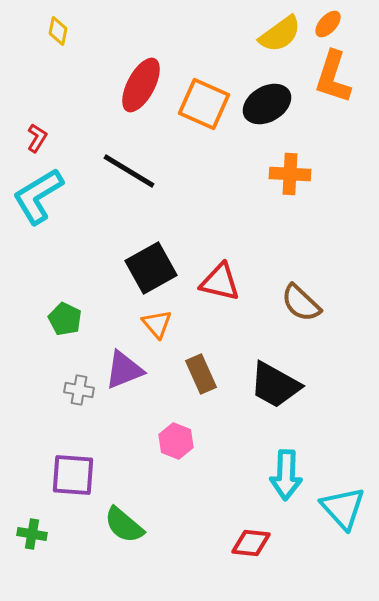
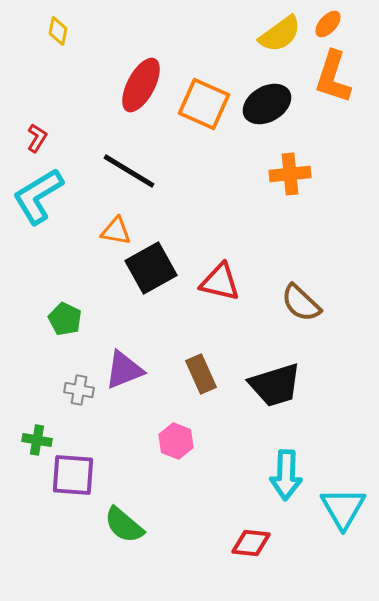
orange cross: rotated 9 degrees counterclockwise
orange triangle: moved 41 px left, 93 px up; rotated 40 degrees counterclockwise
black trapezoid: rotated 46 degrees counterclockwise
cyan triangle: rotated 12 degrees clockwise
green cross: moved 5 px right, 94 px up
